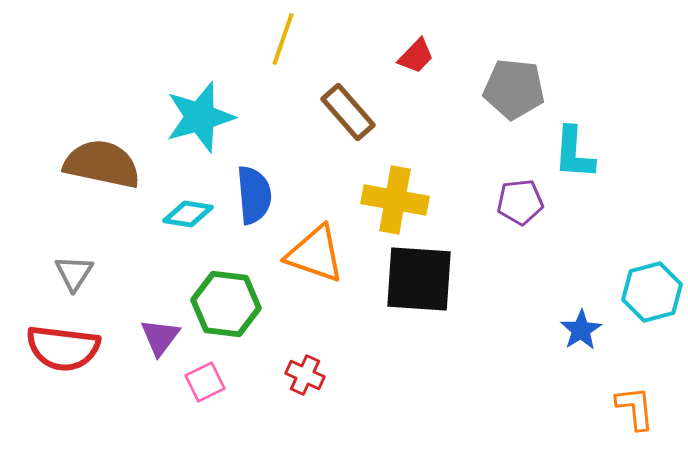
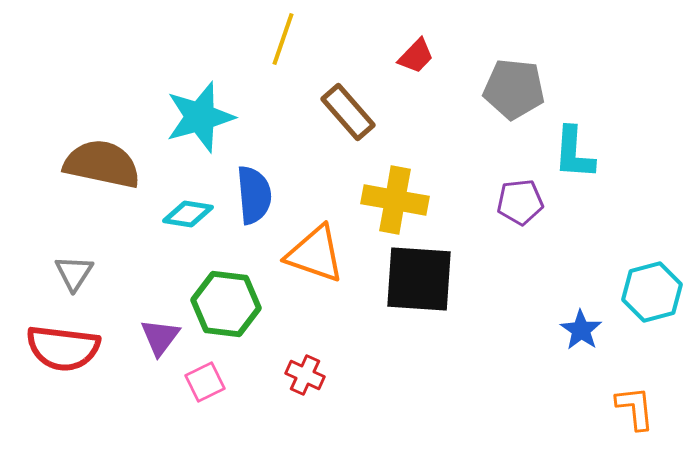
blue star: rotated 6 degrees counterclockwise
